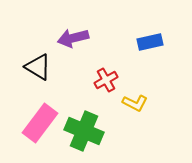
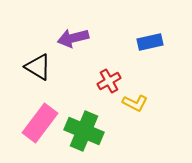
red cross: moved 3 px right, 1 px down
